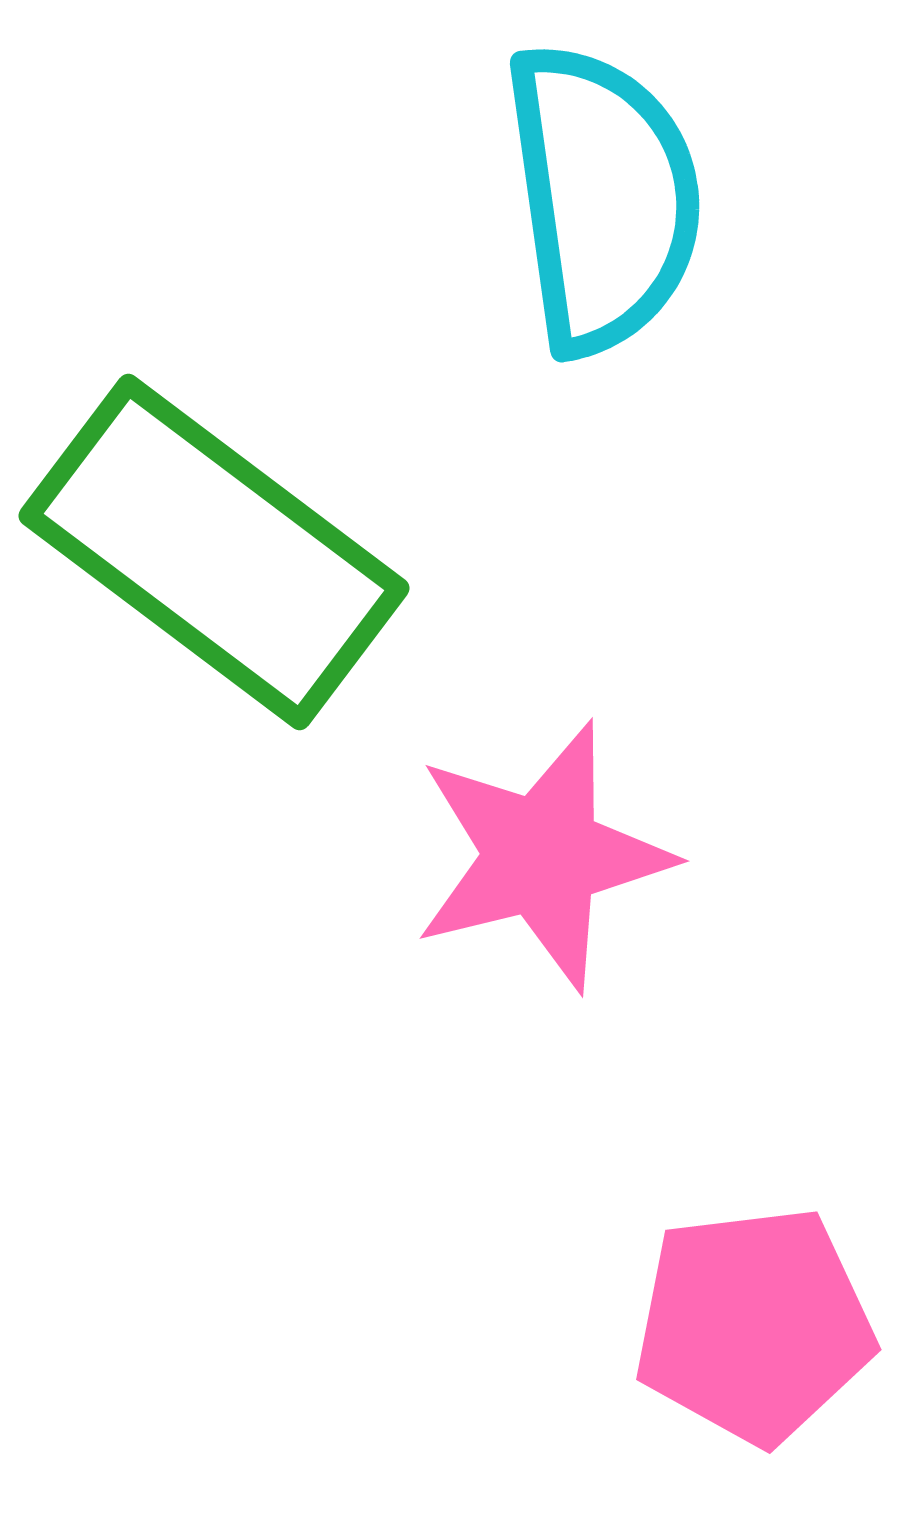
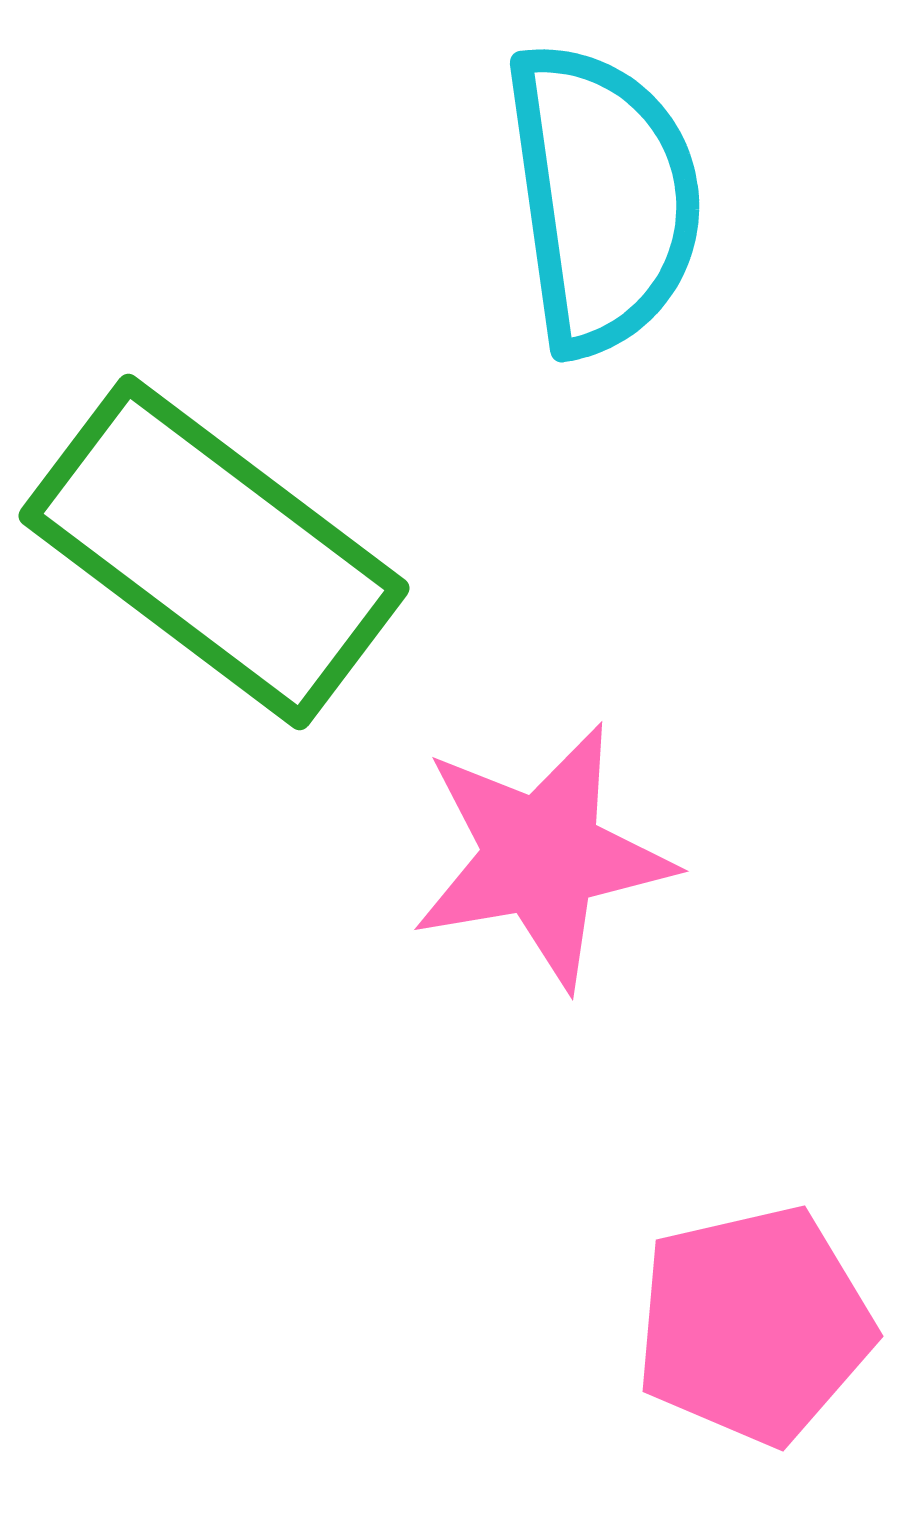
pink star: rotated 4 degrees clockwise
pink pentagon: rotated 6 degrees counterclockwise
